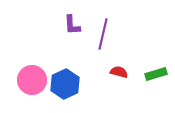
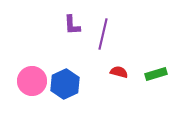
pink circle: moved 1 px down
